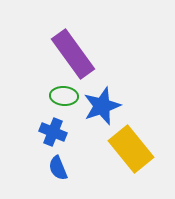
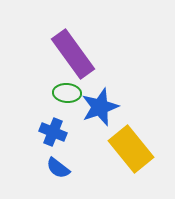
green ellipse: moved 3 px right, 3 px up
blue star: moved 2 px left, 1 px down
blue semicircle: rotated 30 degrees counterclockwise
